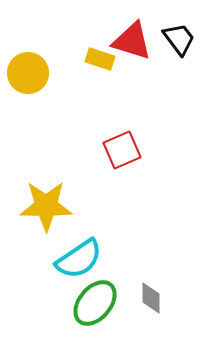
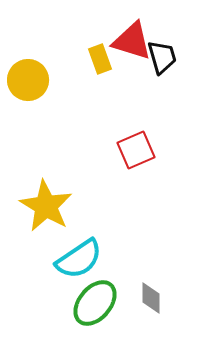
black trapezoid: moved 17 px left, 18 px down; rotated 21 degrees clockwise
yellow rectangle: rotated 52 degrees clockwise
yellow circle: moved 7 px down
red square: moved 14 px right
yellow star: rotated 30 degrees clockwise
